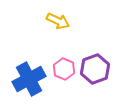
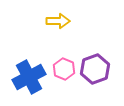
yellow arrow: rotated 25 degrees counterclockwise
blue cross: moved 2 px up
